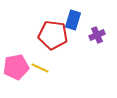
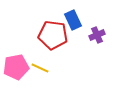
blue rectangle: rotated 42 degrees counterclockwise
